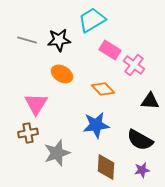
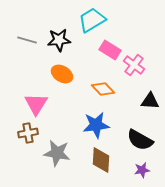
gray star: rotated 28 degrees clockwise
brown diamond: moved 5 px left, 7 px up
